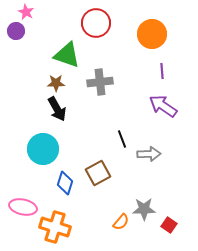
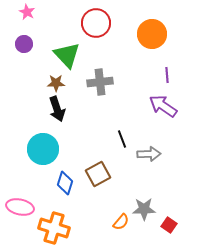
pink star: moved 1 px right
purple circle: moved 8 px right, 13 px down
green triangle: rotated 28 degrees clockwise
purple line: moved 5 px right, 4 px down
black arrow: rotated 10 degrees clockwise
brown square: moved 1 px down
pink ellipse: moved 3 px left
orange cross: moved 1 px left, 1 px down
